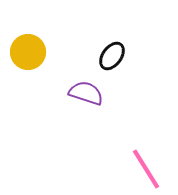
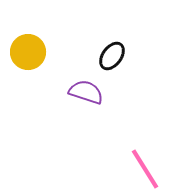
purple semicircle: moved 1 px up
pink line: moved 1 px left
